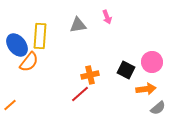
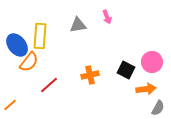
red line: moved 31 px left, 9 px up
gray semicircle: rotated 21 degrees counterclockwise
